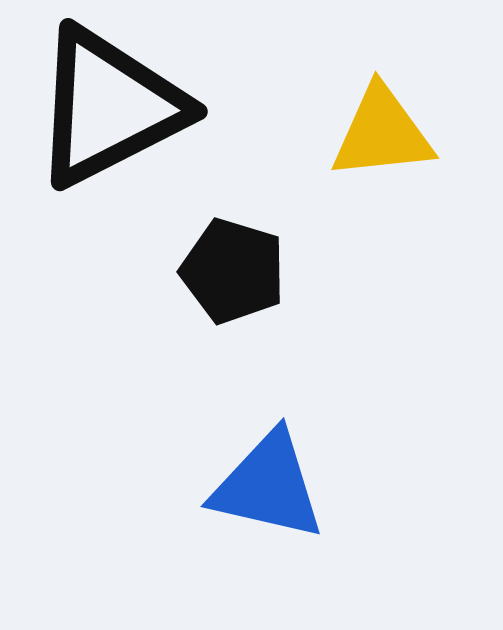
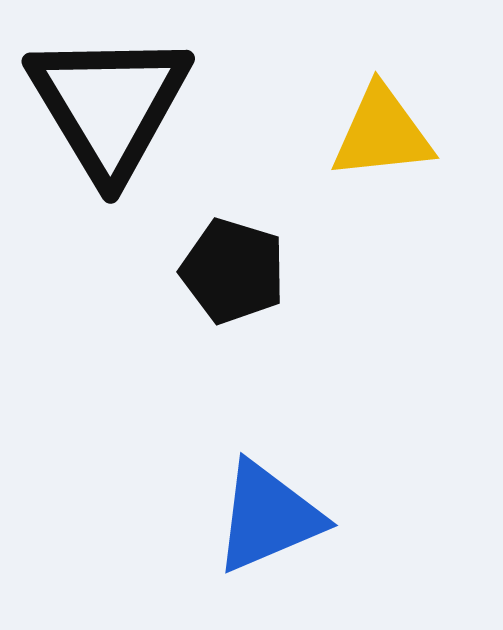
black triangle: moved 2 px up; rotated 34 degrees counterclockwise
blue triangle: moved 31 px down; rotated 36 degrees counterclockwise
